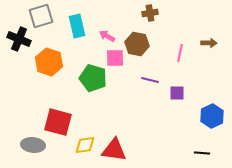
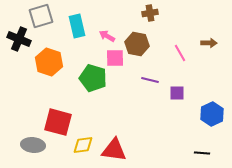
pink line: rotated 42 degrees counterclockwise
blue hexagon: moved 2 px up
yellow diamond: moved 2 px left
